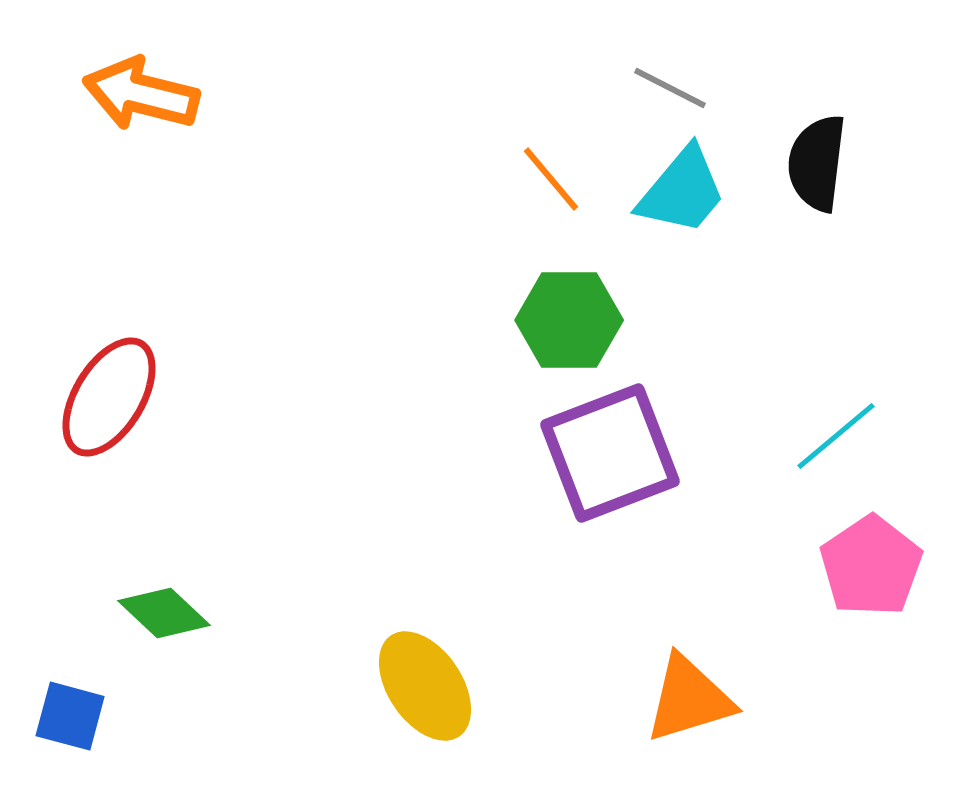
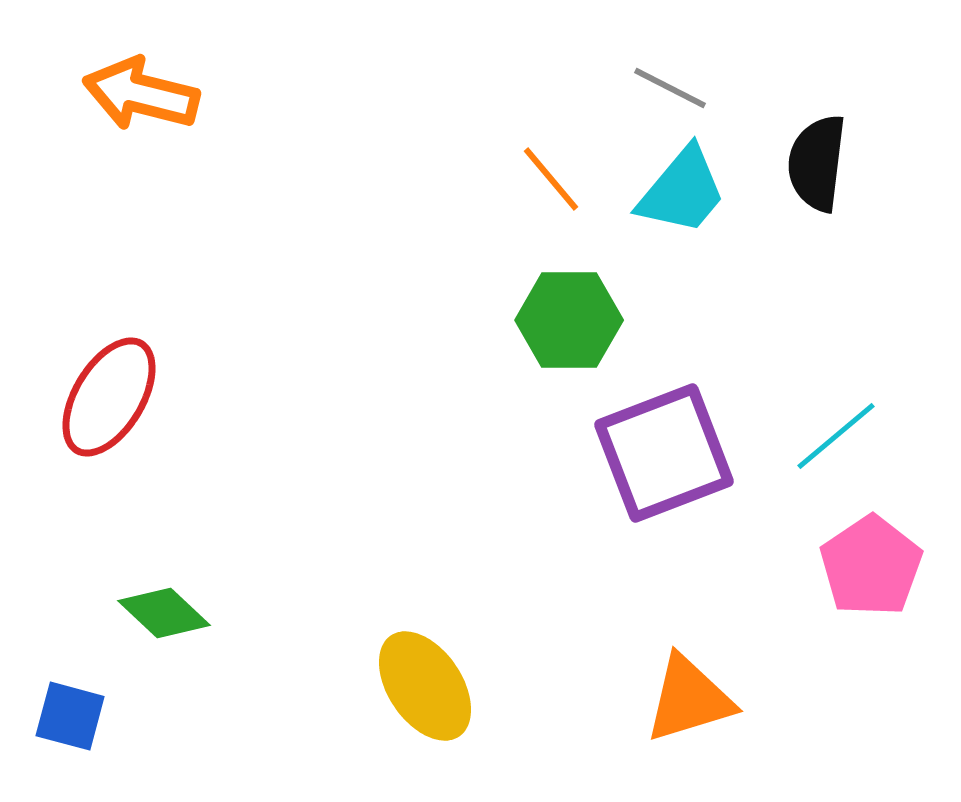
purple square: moved 54 px right
